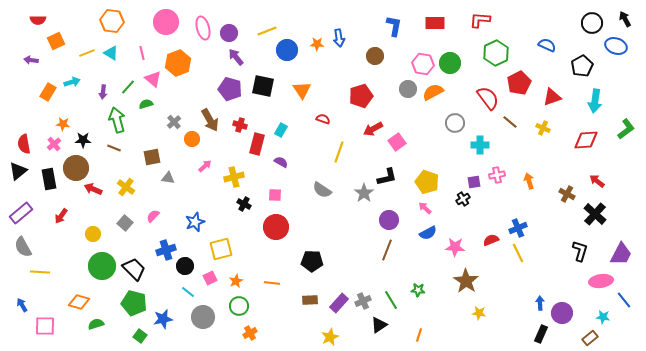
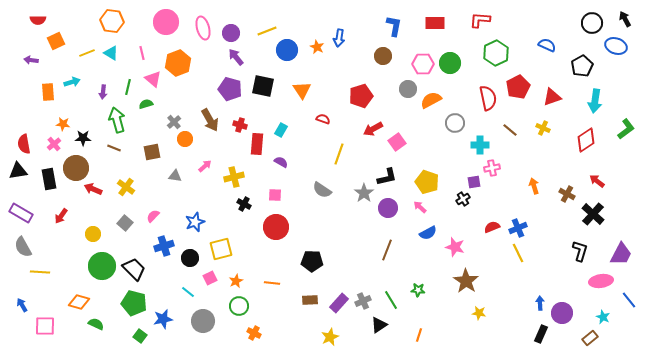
purple circle at (229, 33): moved 2 px right
blue arrow at (339, 38): rotated 18 degrees clockwise
orange star at (317, 44): moved 3 px down; rotated 24 degrees clockwise
brown circle at (375, 56): moved 8 px right
pink hexagon at (423, 64): rotated 10 degrees counterclockwise
red pentagon at (519, 83): moved 1 px left, 4 px down
green line at (128, 87): rotated 28 degrees counterclockwise
orange rectangle at (48, 92): rotated 36 degrees counterclockwise
orange semicircle at (433, 92): moved 2 px left, 8 px down
red semicircle at (488, 98): rotated 25 degrees clockwise
brown line at (510, 122): moved 8 px down
orange circle at (192, 139): moved 7 px left
black star at (83, 140): moved 2 px up
red diamond at (586, 140): rotated 30 degrees counterclockwise
red rectangle at (257, 144): rotated 10 degrees counterclockwise
yellow line at (339, 152): moved 2 px down
brown square at (152, 157): moved 5 px up
black triangle at (18, 171): rotated 30 degrees clockwise
pink cross at (497, 175): moved 5 px left, 7 px up
gray triangle at (168, 178): moved 7 px right, 2 px up
orange arrow at (529, 181): moved 5 px right, 5 px down
pink arrow at (425, 208): moved 5 px left, 1 px up
purple rectangle at (21, 213): rotated 70 degrees clockwise
black cross at (595, 214): moved 2 px left
purple circle at (389, 220): moved 1 px left, 12 px up
red semicircle at (491, 240): moved 1 px right, 13 px up
pink star at (455, 247): rotated 12 degrees clockwise
blue cross at (166, 250): moved 2 px left, 4 px up
black circle at (185, 266): moved 5 px right, 8 px up
blue line at (624, 300): moved 5 px right
gray circle at (203, 317): moved 4 px down
cyan star at (603, 317): rotated 16 degrees clockwise
green semicircle at (96, 324): rotated 42 degrees clockwise
orange cross at (250, 333): moved 4 px right; rotated 32 degrees counterclockwise
